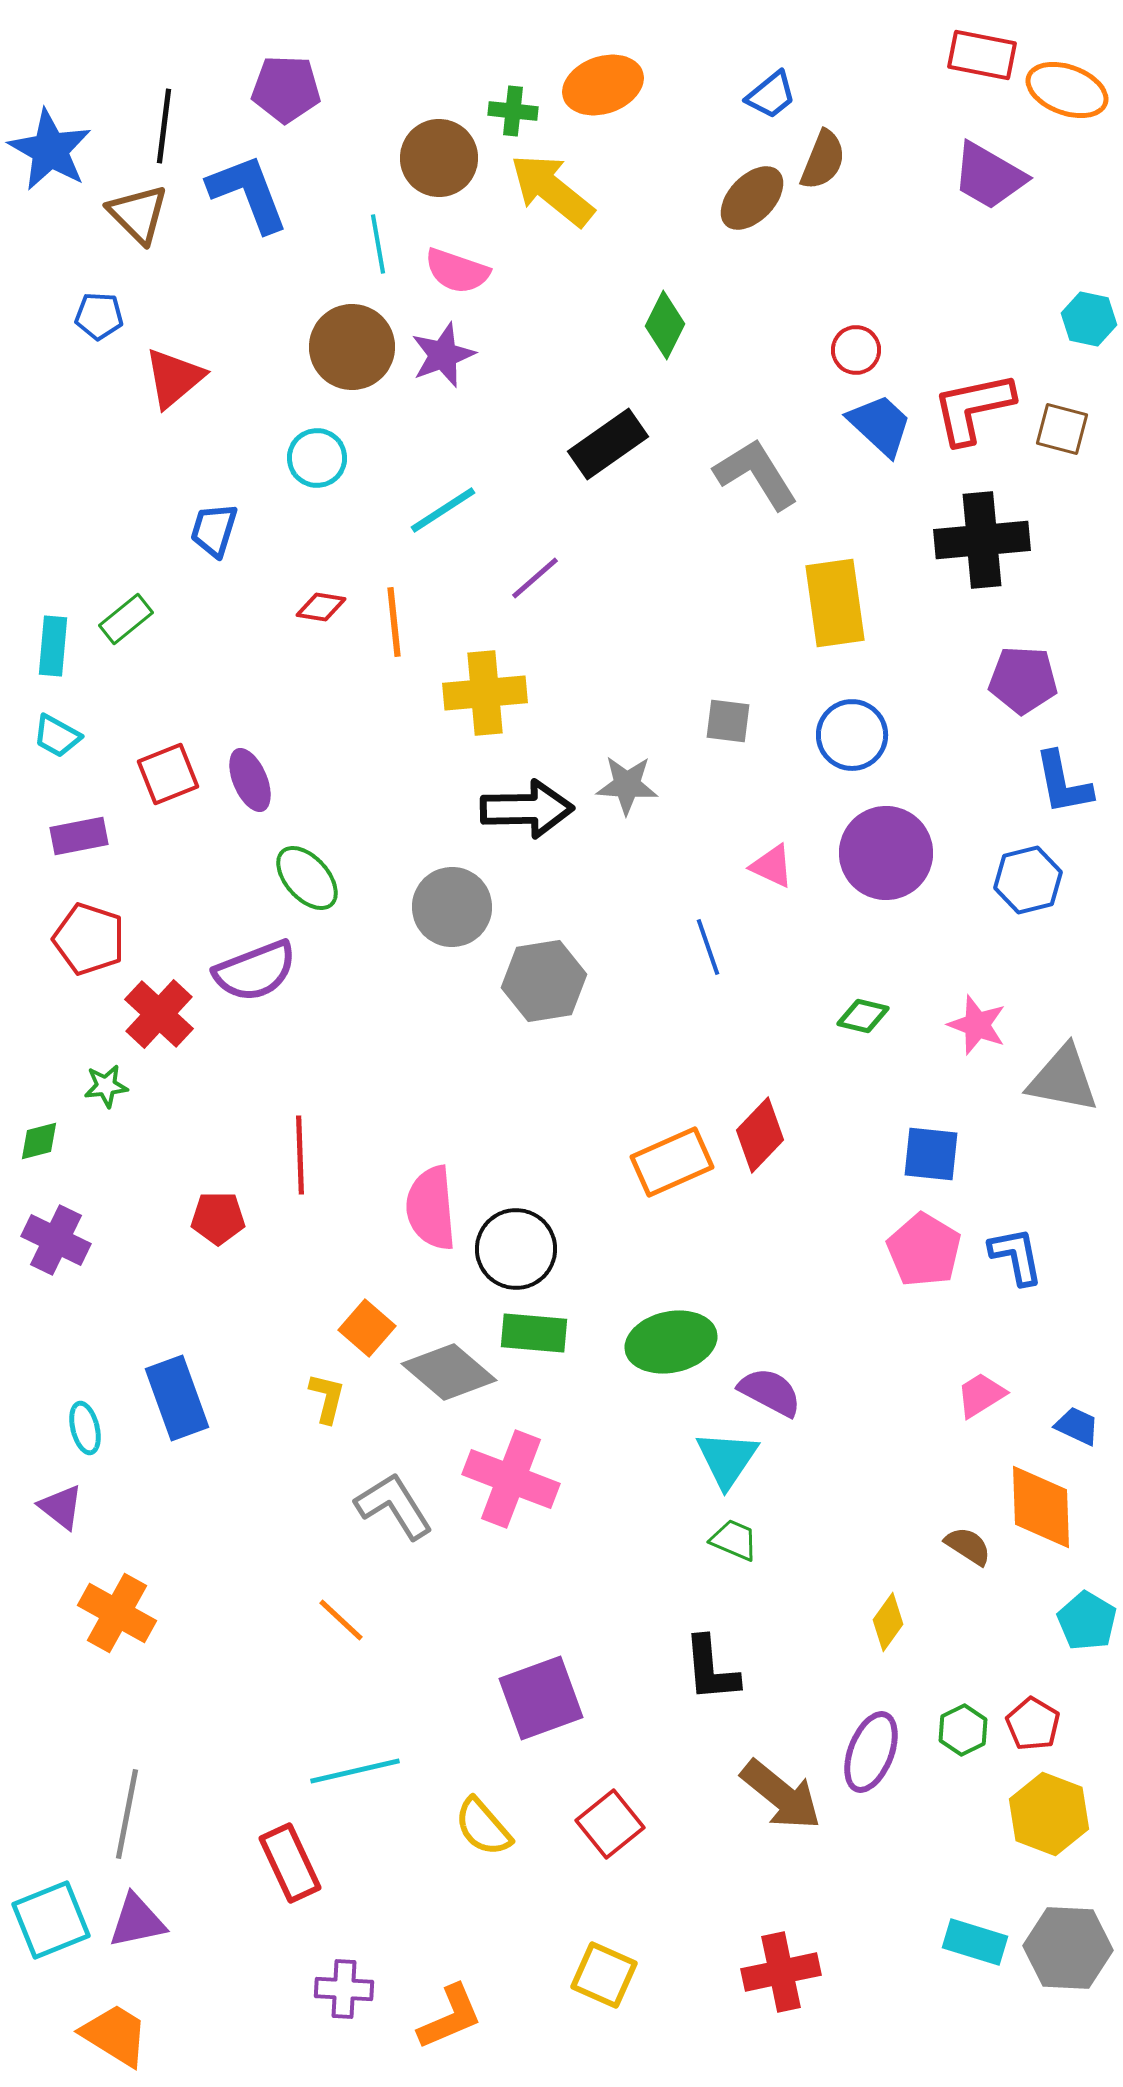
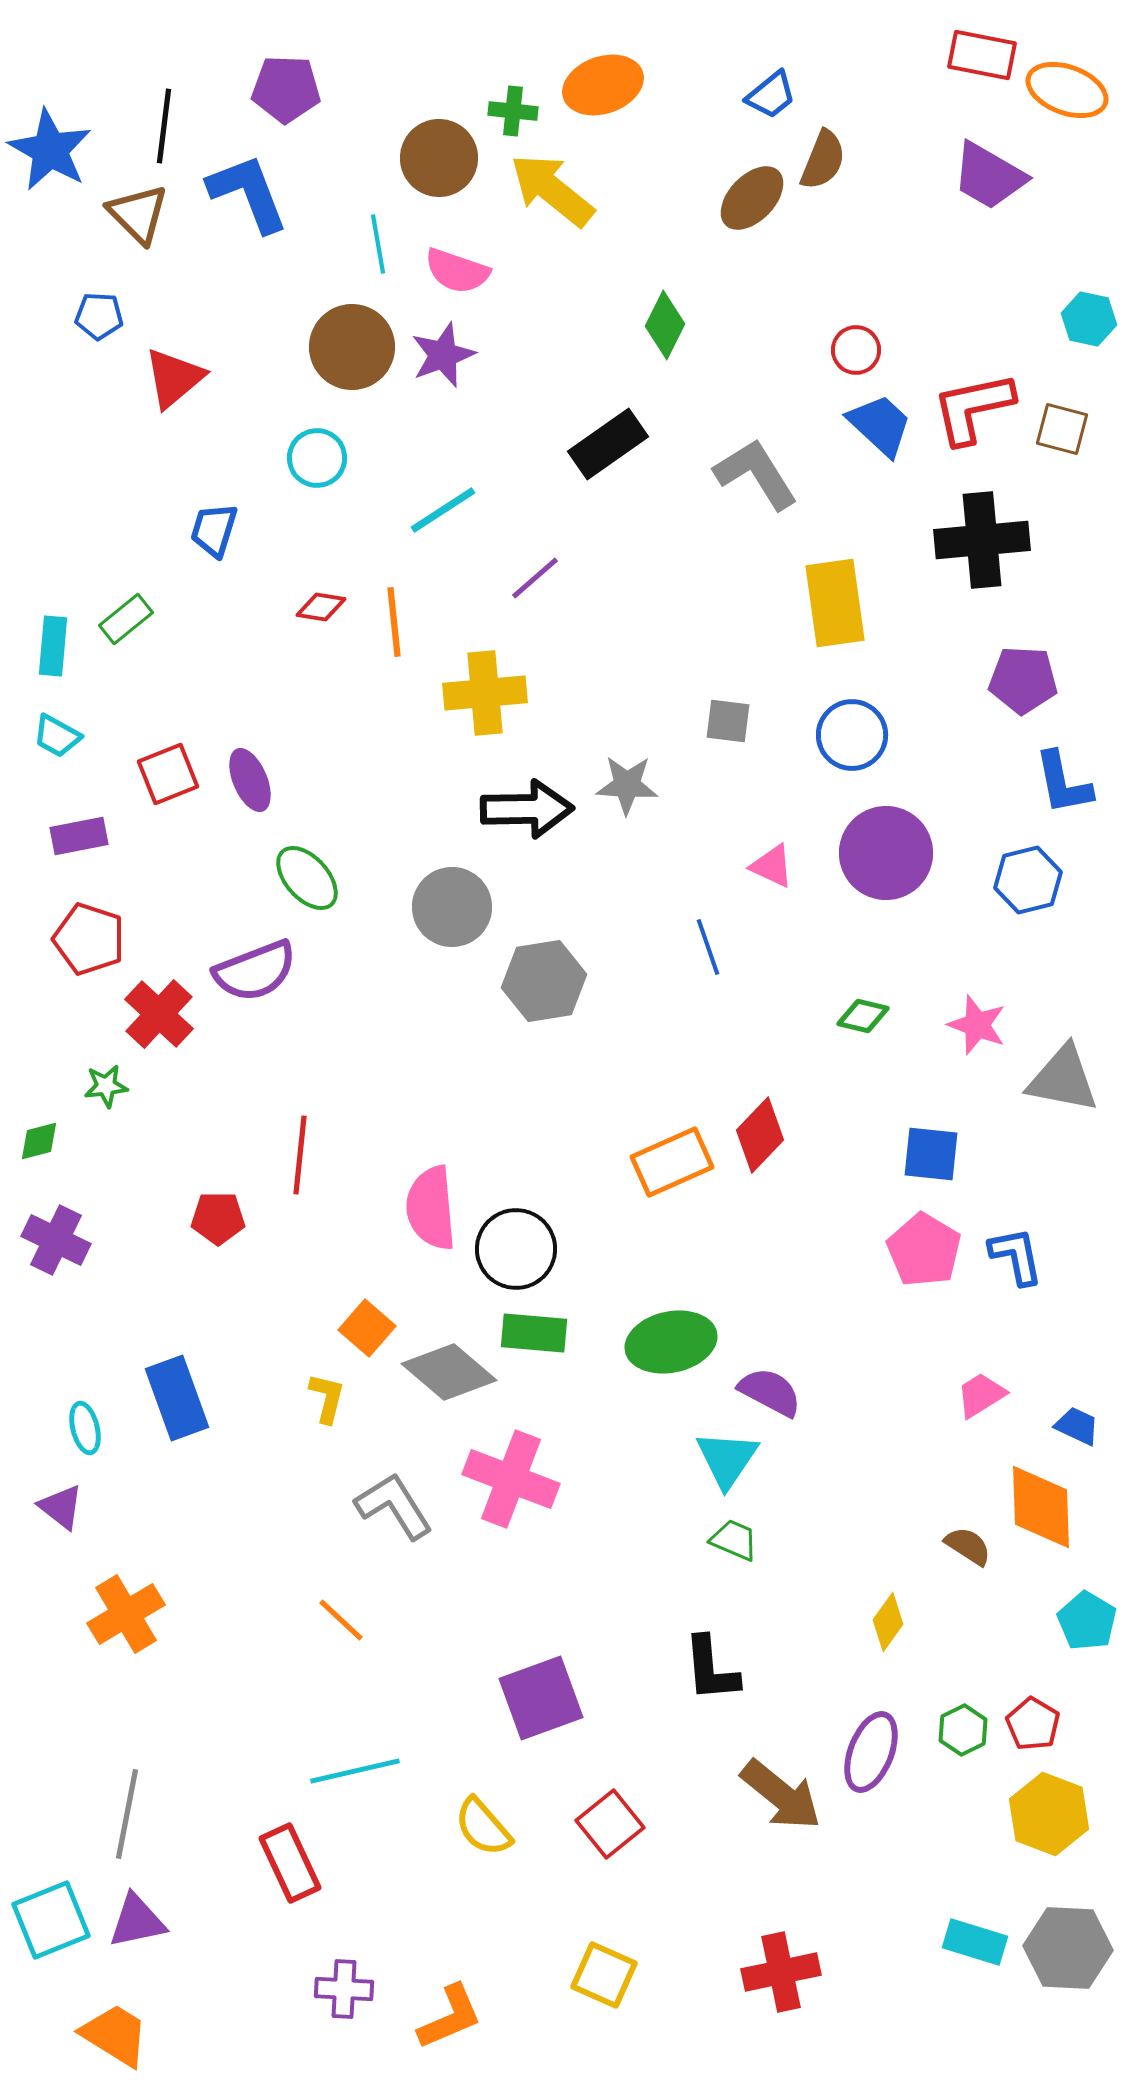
red line at (300, 1155): rotated 8 degrees clockwise
orange cross at (117, 1613): moved 9 px right, 1 px down; rotated 30 degrees clockwise
